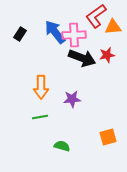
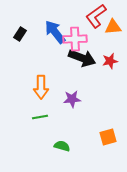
pink cross: moved 1 px right, 4 px down
red star: moved 3 px right, 6 px down
